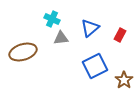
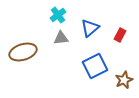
cyan cross: moved 6 px right, 4 px up; rotated 28 degrees clockwise
brown star: rotated 12 degrees clockwise
